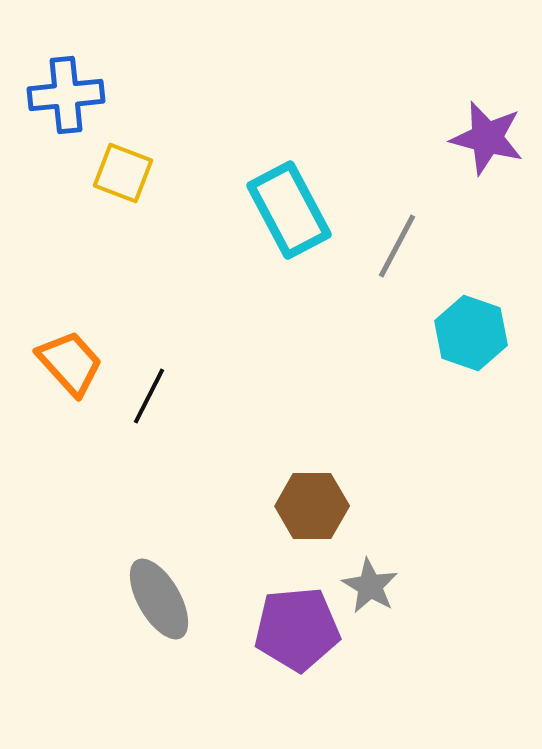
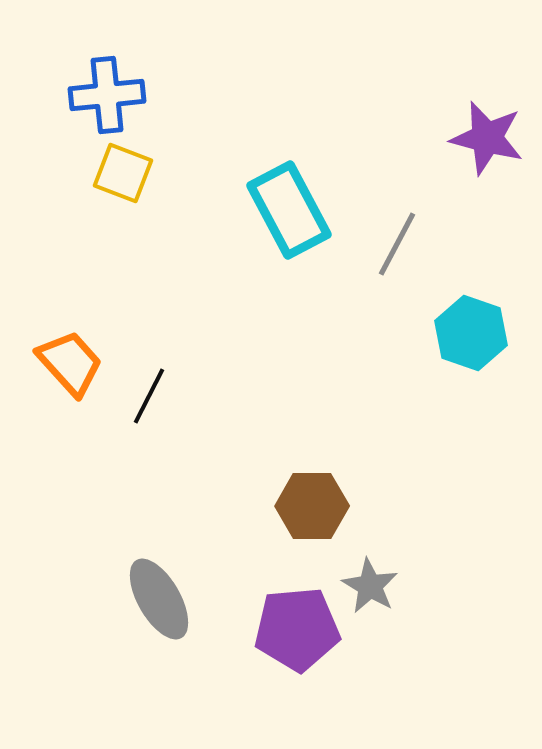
blue cross: moved 41 px right
gray line: moved 2 px up
